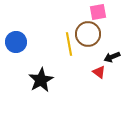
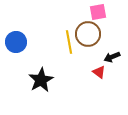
yellow line: moved 2 px up
